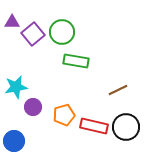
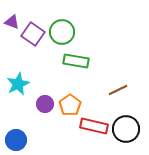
purple triangle: rotated 21 degrees clockwise
purple square: rotated 15 degrees counterclockwise
cyan star: moved 2 px right, 3 px up; rotated 15 degrees counterclockwise
purple circle: moved 12 px right, 3 px up
orange pentagon: moved 6 px right, 10 px up; rotated 20 degrees counterclockwise
black circle: moved 2 px down
blue circle: moved 2 px right, 1 px up
